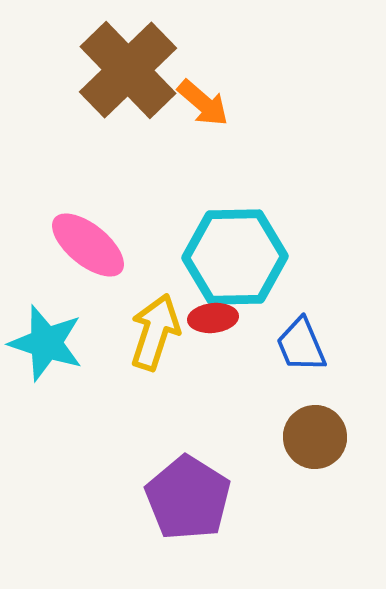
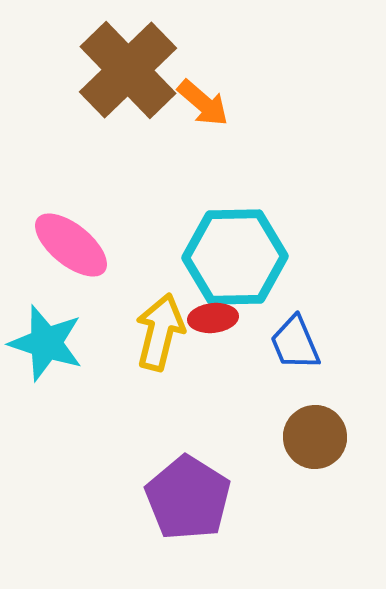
pink ellipse: moved 17 px left
yellow arrow: moved 5 px right; rotated 4 degrees counterclockwise
blue trapezoid: moved 6 px left, 2 px up
